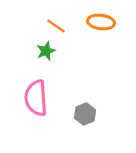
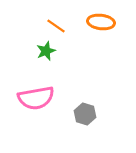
pink semicircle: rotated 96 degrees counterclockwise
gray hexagon: rotated 20 degrees counterclockwise
